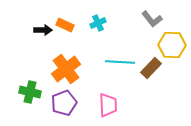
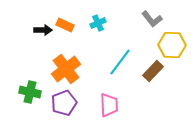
cyan line: rotated 56 degrees counterclockwise
brown rectangle: moved 2 px right, 3 px down
pink trapezoid: moved 1 px right
